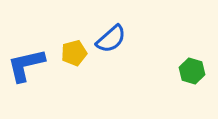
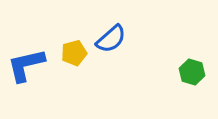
green hexagon: moved 1 px down
